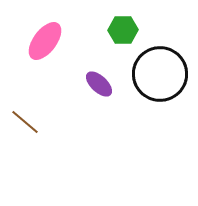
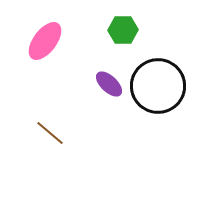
black circle: moved 2 px left, 12 px down
purple ellipse: moved 10 px right
brown line: moved 25 px right, 11 px down
